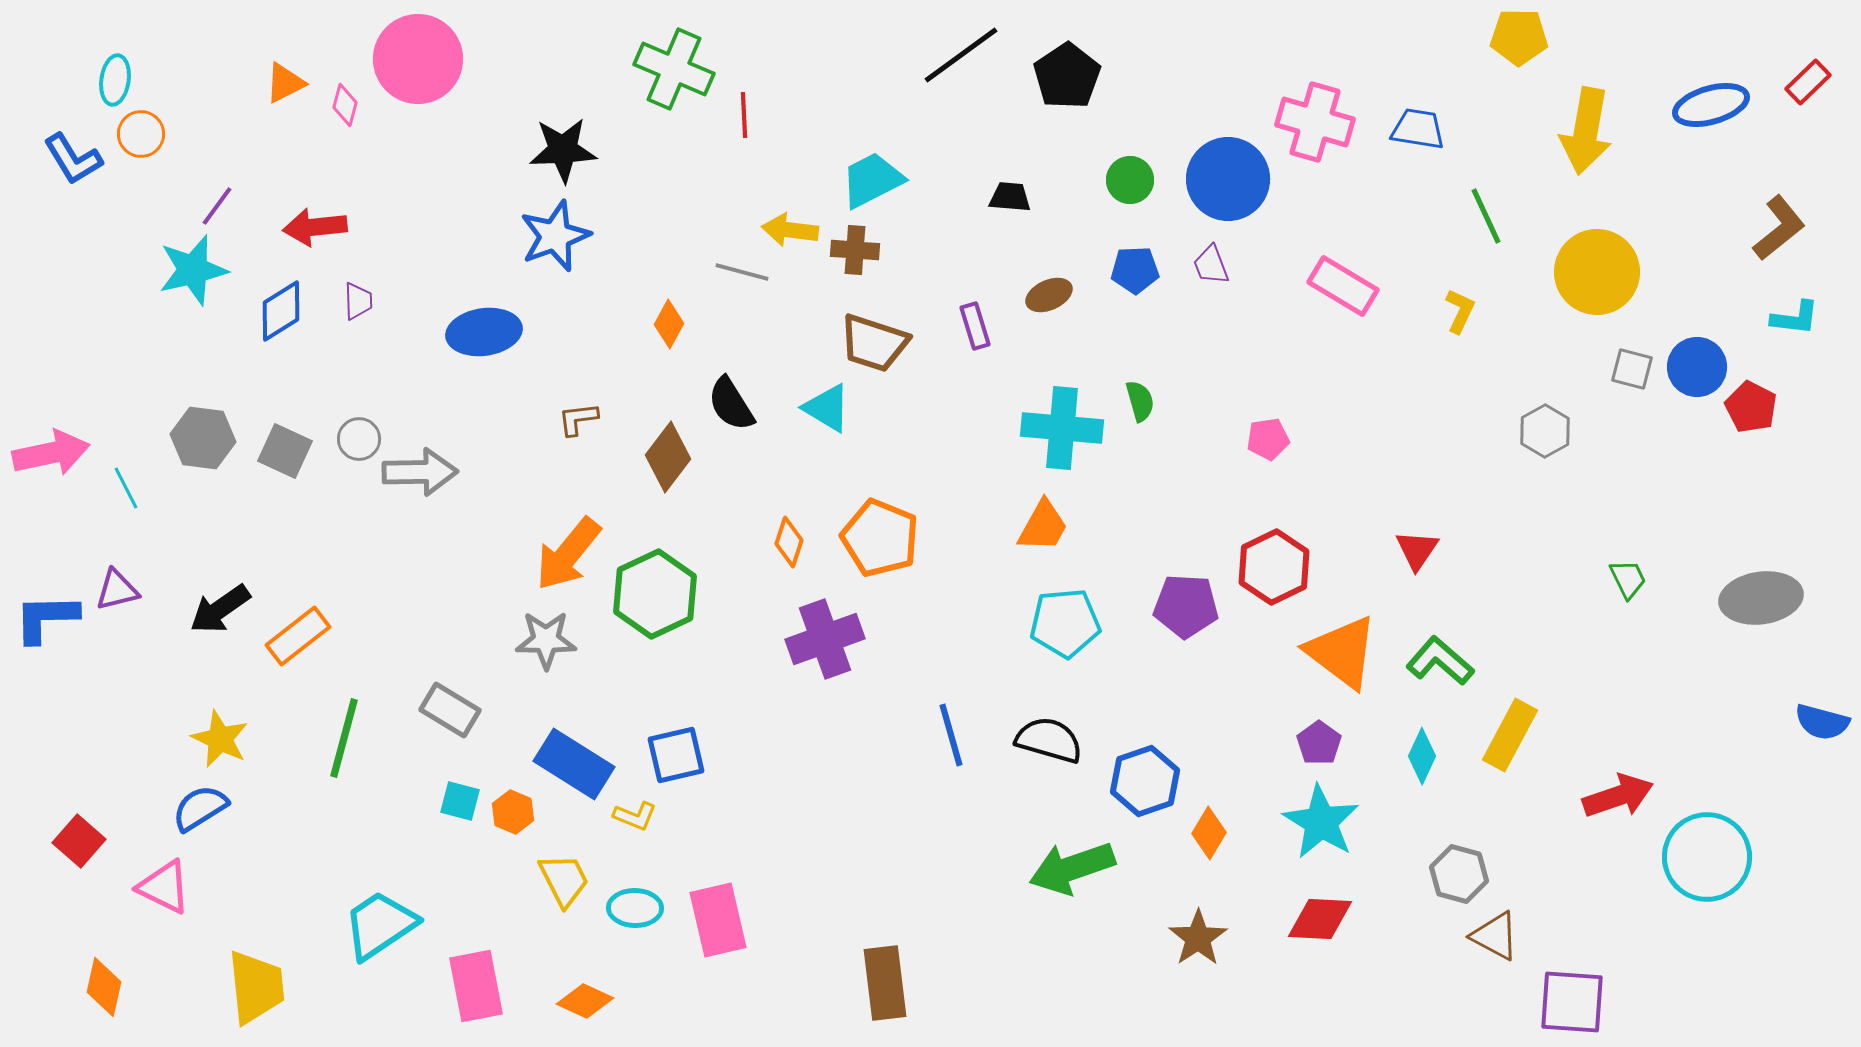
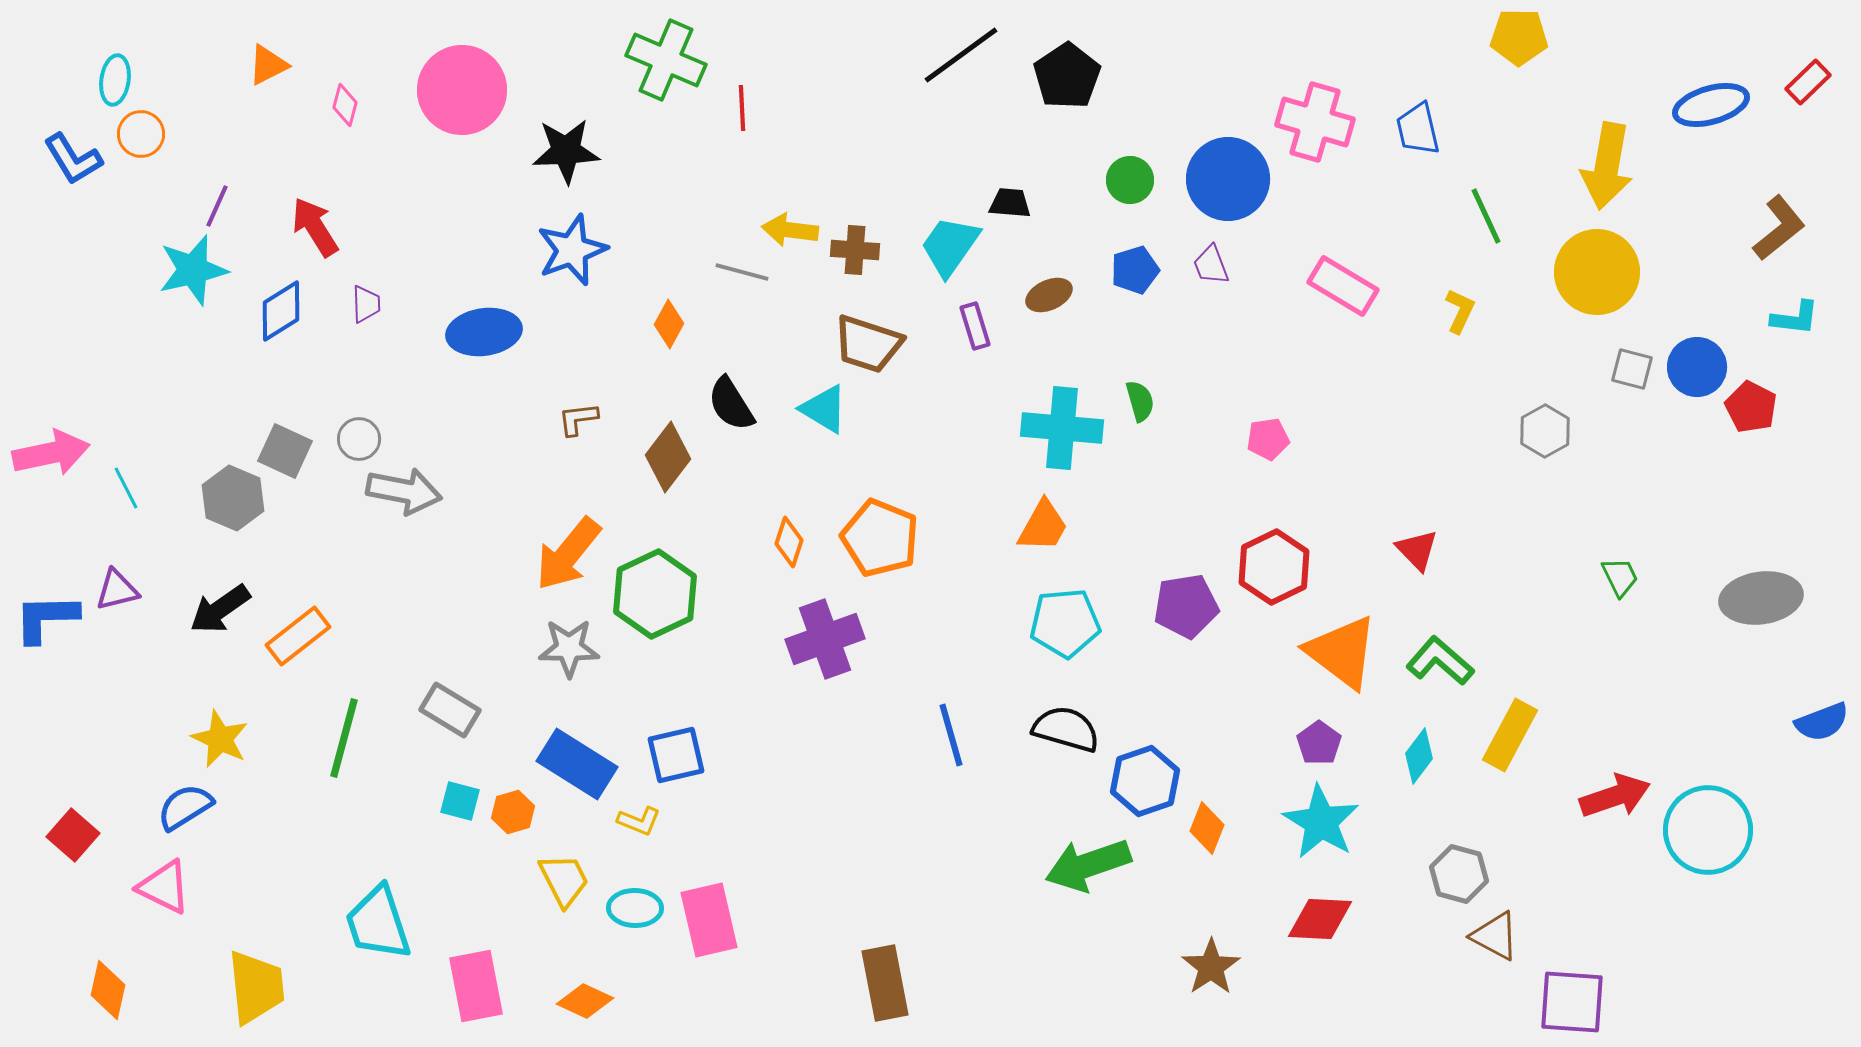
pink circle at (418, 59): moved 44 px right, 31 px down
green cross at (674, 69): moved 8 px left, 9 px up
orange triangle at (285, 83): moved 17 px left, 18 px up
red line at (744, 115): moved 2 px left, 7 px up
blue trapezoid at (1418, 129): rotated 112 degrees counterclockwise
yellow arrow at (1586, 131): moved 21 px right, 35 px down
black star at (563, 150): moved 3 px right, 1 px down
cyan trapezoid at (872, 180): moved 78 px right, 66 px down; rotated 28 degrees counterclockwise
black trapezoid at (1010, 197): moved 6 px down
purple line at (217, 206): rotated 12 degrees counterclockwise
red arrow at (315, 227): rotated 64 degrees clockwise
blue star at (555, 236): moved 17 px right, 14 px down
blue pentagon at (1135, 270): rotated 15 degrees counterclockwise
purple trapezoid at (358, 301): moved 8 px right, 3 px down
brown trapezoid at (874, 343): moved 6 px left, 1 px down
cyan triangle at (827, 408): moved 3 px left, 1 px down
gray hexagon at (203, 438): moved 30 px right, 60 px down; rotated 16 degrees clockwise
gray arrow at (420, 472): moved 16 px left, 19 px down; rotated 12 degrees clockwise
red triangle at (1417, 550): rotated 18 degrees counterclockwise
green trapezoid at (1628, 579): moved 8 px left, 2 px up
purple pentagon at (1186, 606): rotated 12 degrees counterclockwise
gray star at (546, 640): moved 23 px right, 8 px down
blue semicircle at (1822, 722): rotated 36 degrees counterclockwise
black semicircle at (1049, 740): moved 17 px right, 11 px up
cyan diamond at (1422, 756): moved 3 px left; rotated 12 degrees clockwise
blue rectangle at (574, 764): moved 3 px right
red arrow at (1618, 796): moved 3 px left
blue semicircle at (200, 808): moved 15 px left, 1 px up
orange hexagon at (513, 812): rotated 21 degrees clockwise
yellow L-shape at (635, 816): moved 4 px right, 5 px down
orange diamond at (1209, 833): moved 2 px left, 5 px up; rotated 9 degrees counterclockwise
red square at (79, 841): moved 6 px left, 6 px up
cyan circle at (1707, 857): moved 1 px right, 27 px up
green arrow at (1072, 868): moved 16 px right, 3 px up
pink rectangle at (718, 920): moved 9 px left
cyan trapezoid at (380, 925): moved 2 px left, 2 px up; rotated 74 degrees counterclockwise
brown star at (1198, 938): moved 13 px right, 29 px down
brown rectangle at (885, 983): rotated 4 degrees counterclockwise
orange diamond at (104, 987): moved 4 px right, 3 px down
